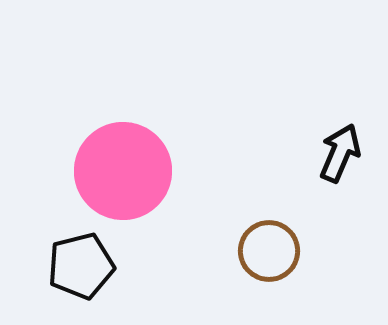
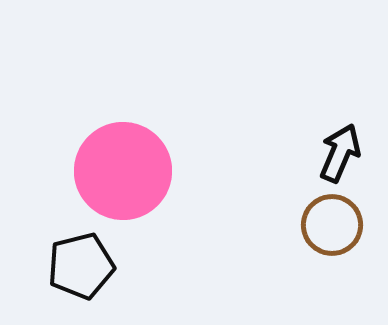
brown circle: moved 63 px right, 26 px up
